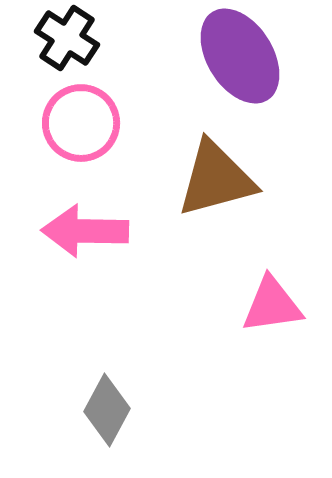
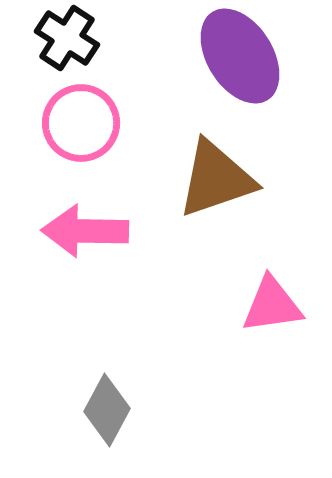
brown triangle: rotated 4 degrees counterclockwise
